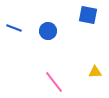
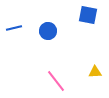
blue line: rotated 35 degrees counterclockwise
pink line: moved 2 px right, 1 px up
